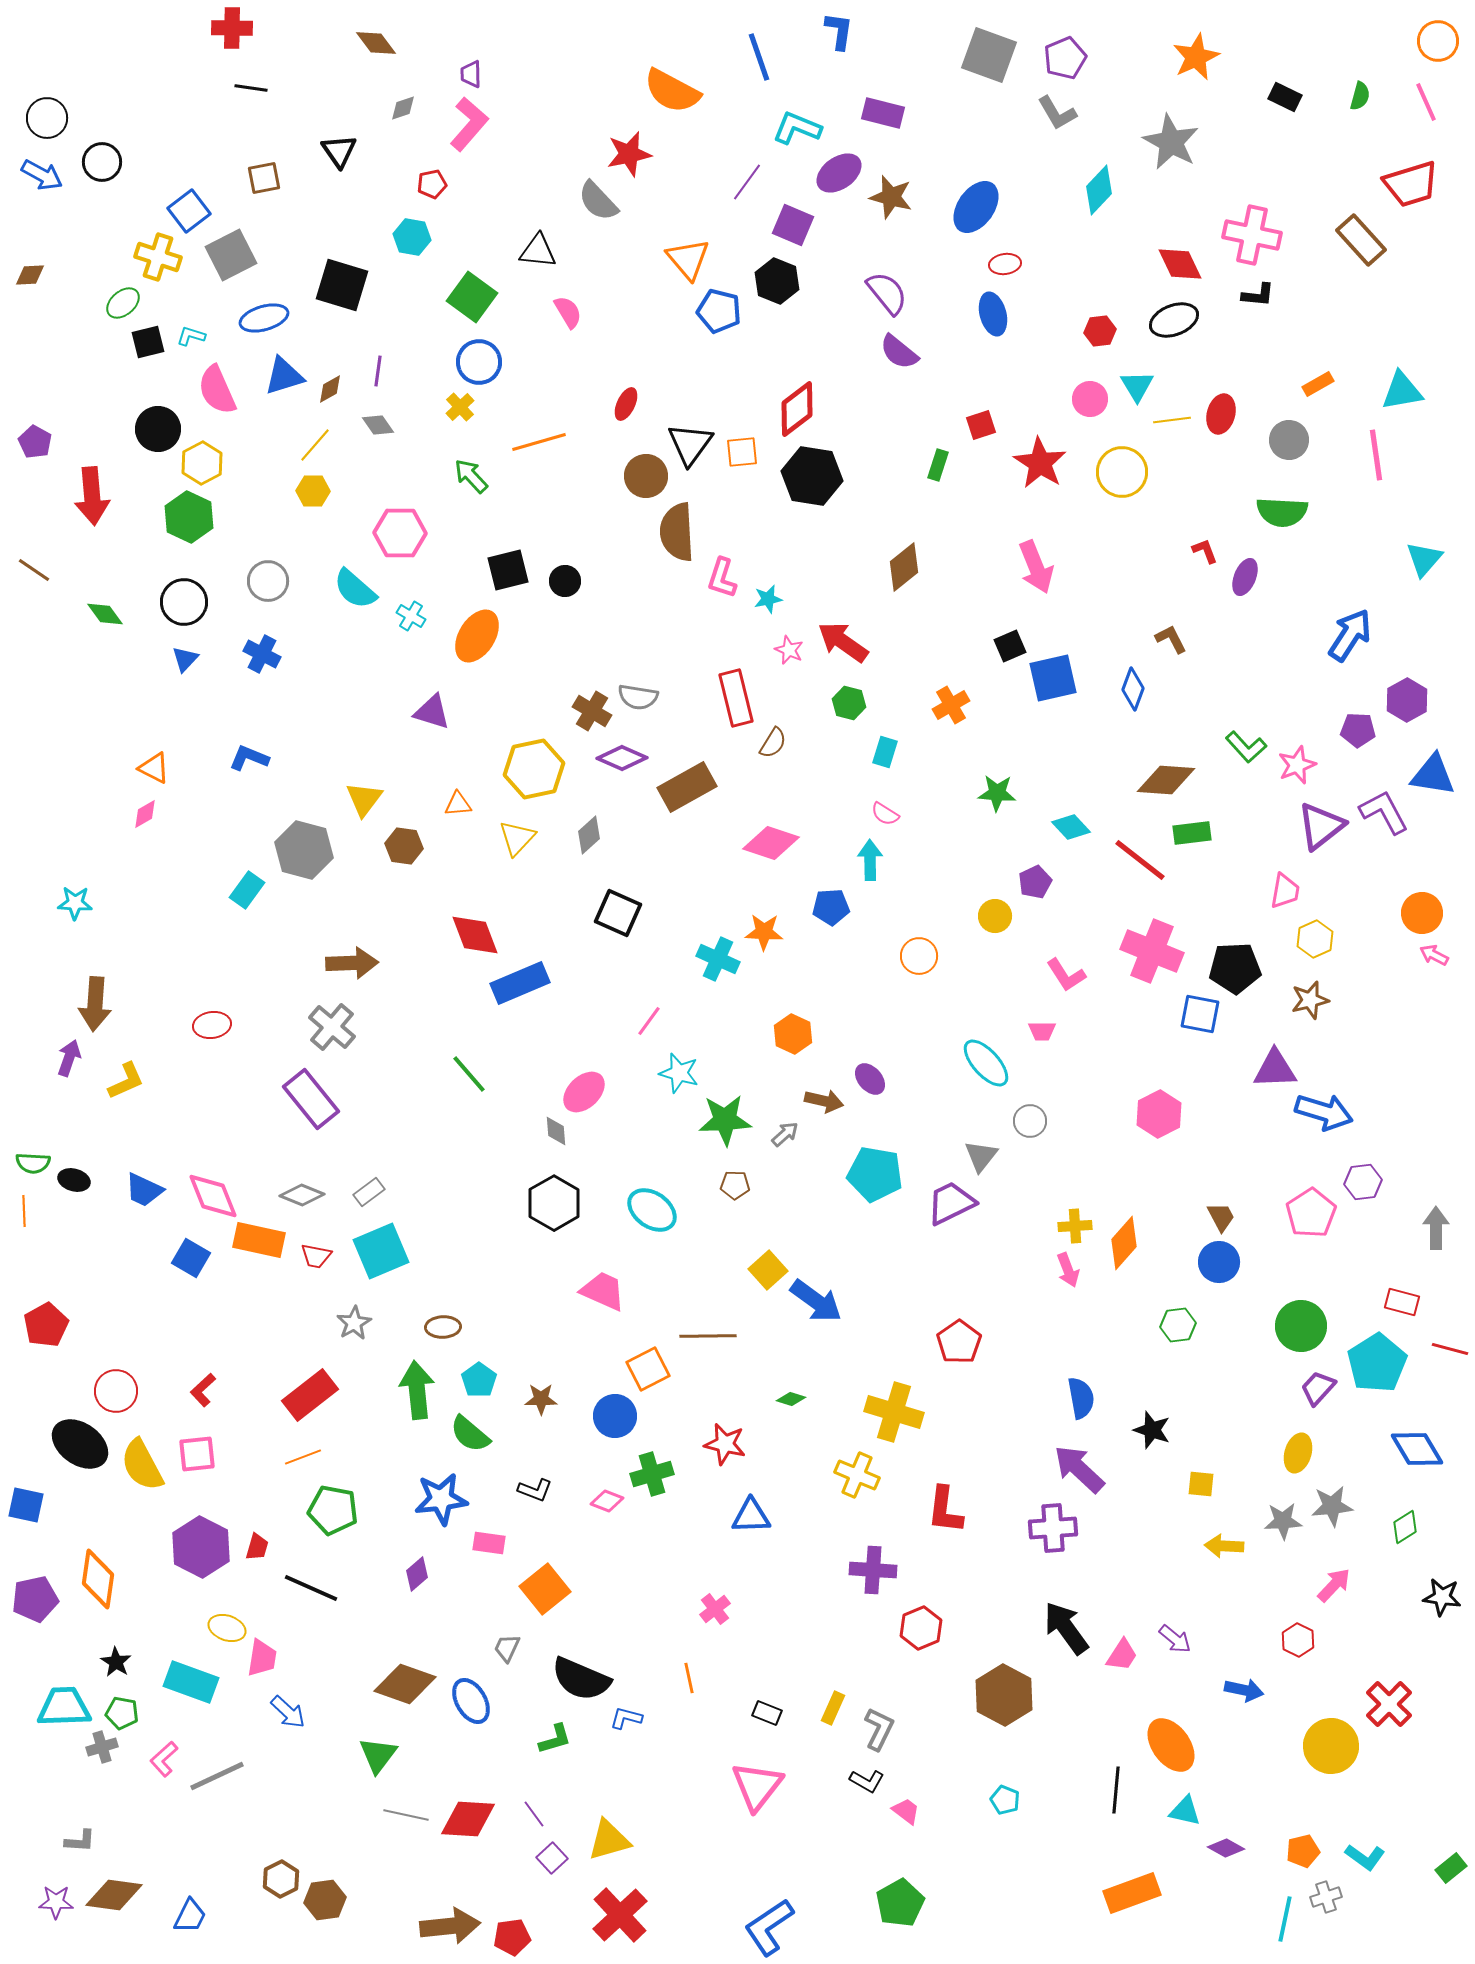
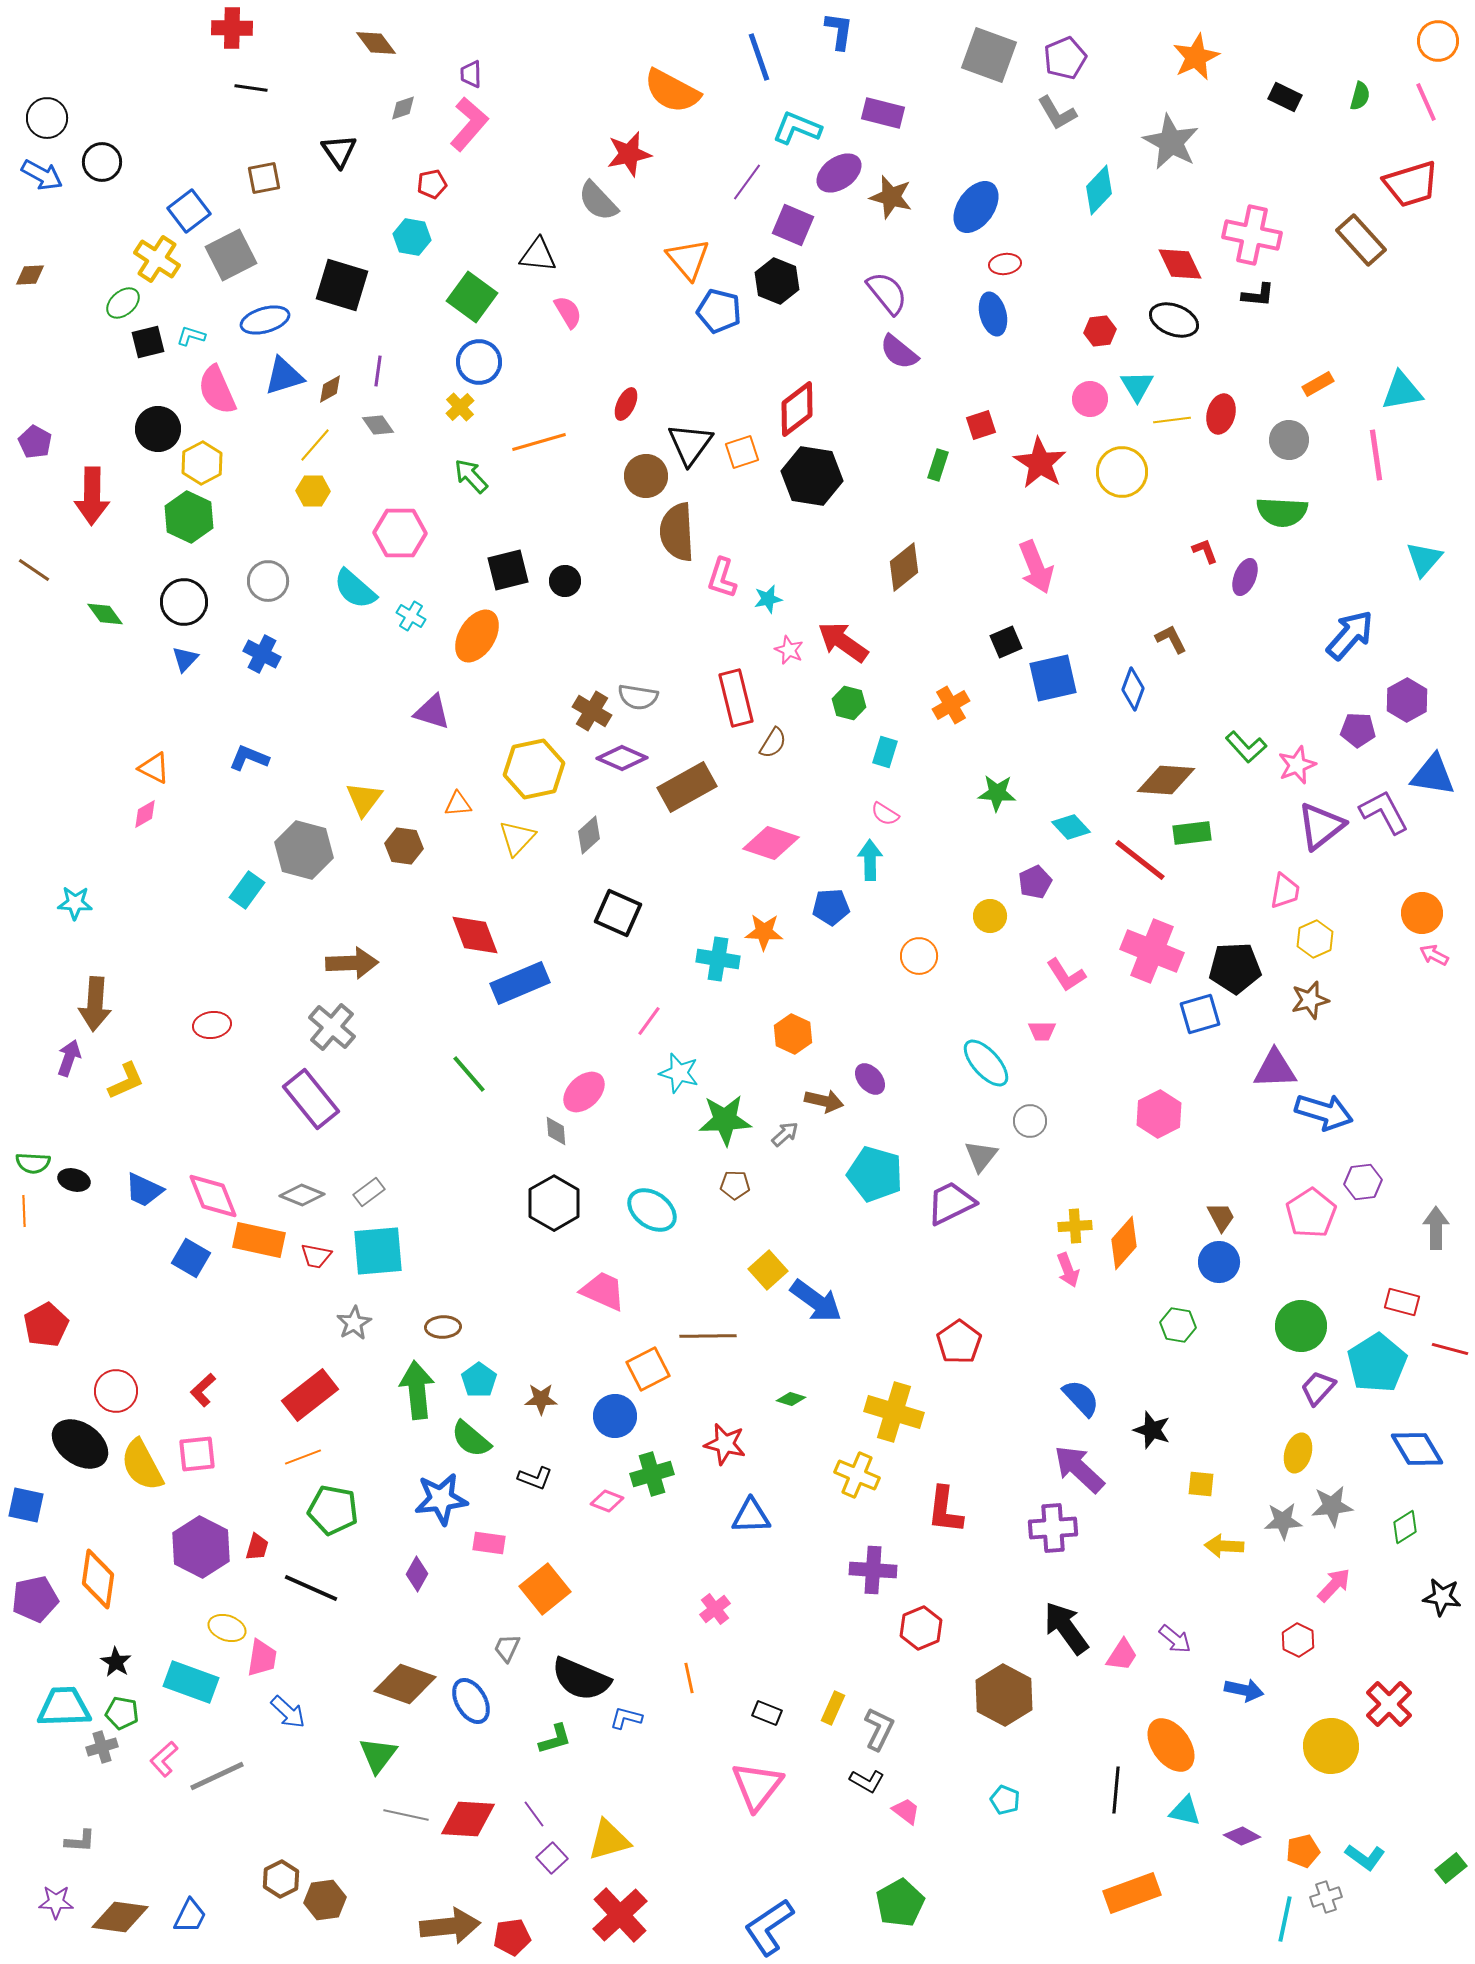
black triangle at (538, 251): moved 4 px down
yellow cross at (158, 257): moved 1 px left, 2 px down; rotated 15 degrees clockwise
blue ellipse at (264, 318): moved 1 px right, 2 px down
black ellipse at (1174, 320): rotated 42 degrees clockwise
orange square at (742, 452): rotated 12 degrees counterclockwise
red arrow at (92, 496): rotated 6 degrees clockwise
blue arrow at (1350, 635): rotated 8 degrees clockwise
black square at (1010, 646): moved 4 px left, 4 px up
yellow circle at (995, 916): moved 5 px left
cyan cross at (718, 959): rotated 15 degrees counterclockwise
blue square at (1200, 1014): rotated 27 degrees counterclockwise
cyan pentagon at (875, 1174): rotated 6 degrees clockwise
cyan square at (381, 1251): moved 3 px left; rotated 18 degrees clockwise
green hexagon at (1178, 1325): rotated 16 degrees clockwise
blue semicircle at (1081, 1398): rotated 33 degrees counterclockwise
green semicircle at (470, 1434): moved 1 px right, 5 px down
black L-shape at (535, 1490): moved 12 px up
purple diamond at (417, 1574): rotated 20 degrees counterclockwise
purple diamond at (1226, 1848): moved 16 px right, 12 px up
brown diamond at (114, 1895): moved 6 px right, 22 px down
